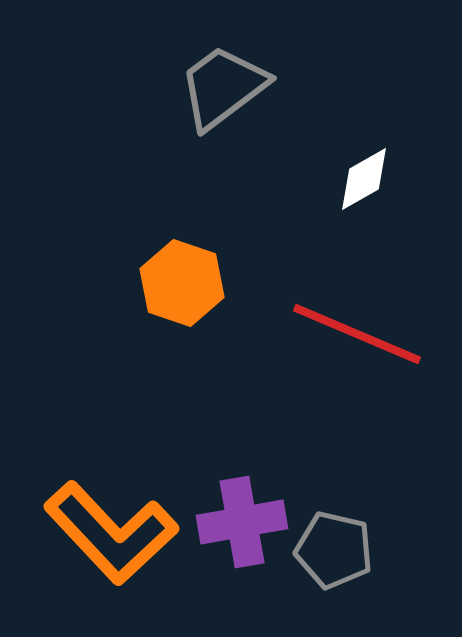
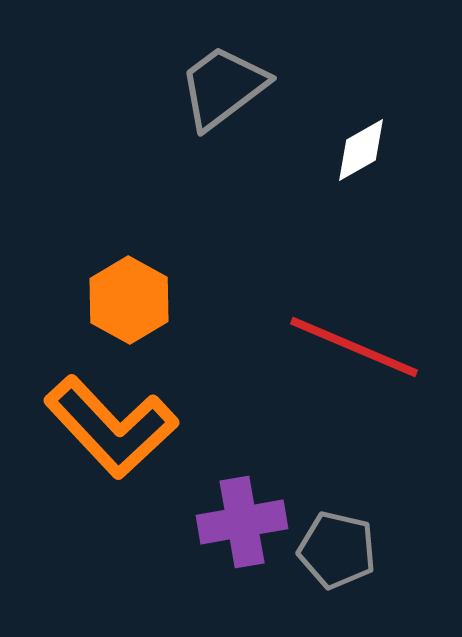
white diamond: moved 3 px left, 29 px up
orange hexagon: moved 53 px left, 17 px down; rotated 10 degrees clockwise
red line: moved 3 px left, 13 px down
orange L-shape: moved 106 px up
gray pentagon: moved 3 px right
